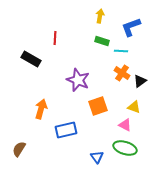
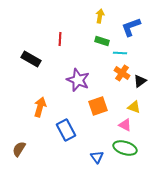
red line: moved 5 px right, 1 px down
cyan line: moved 1 px left, 2 px down
orange arrow: moved 1 px left, 2 px up
blue rectangle: rotated 75 degrees clockwise
